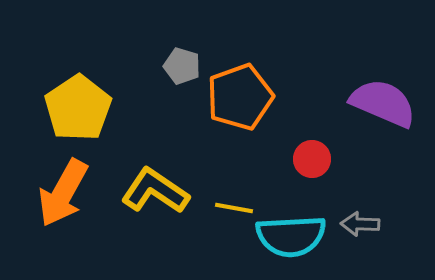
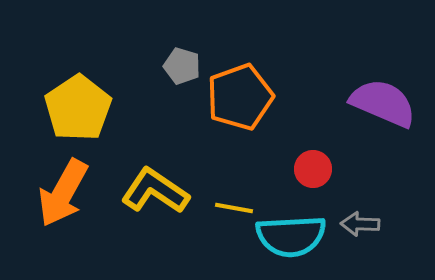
red circle: moved 1 px right, 10 px down
